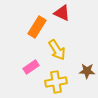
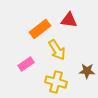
red triangle: moved 7 px right, 7 px down; rotated 18 degrees counterclockwise
orange rectangle: moved 3 px right, 2 px down; rotated 20 degrees clockwise
pink rectangle: moved 5 px left, 3 px up
yellow cross: rotated 25 degrees clockwise
